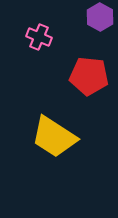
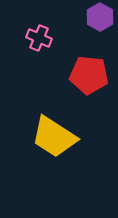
pink cross: moved 1 px down
red pentagon: moved 1 px up
